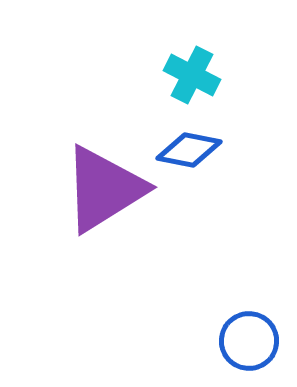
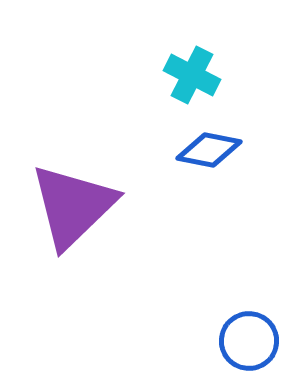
blue diamond: moved 20 px right
purple triangle: moved 31 px left, 17 px down; rotated 12 degrees counterclockwise
